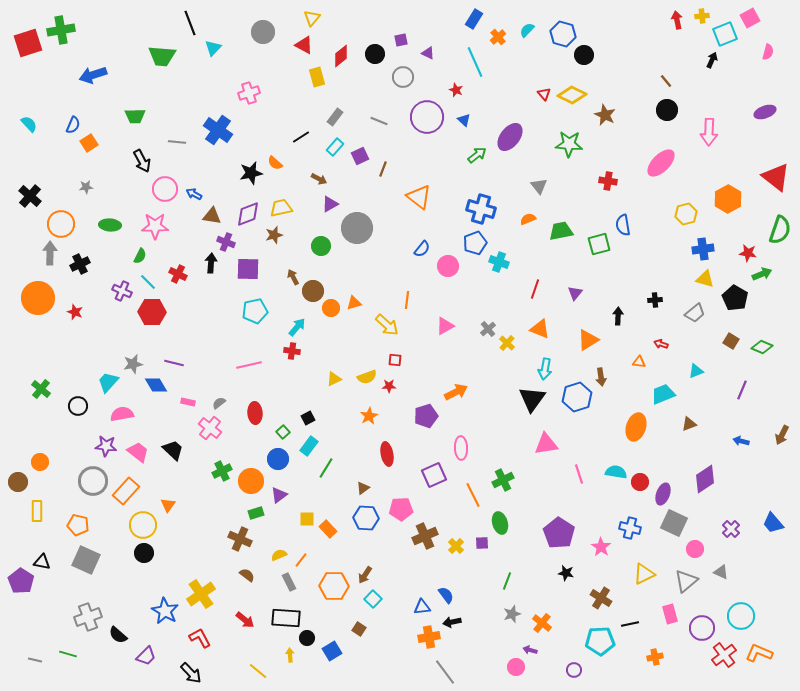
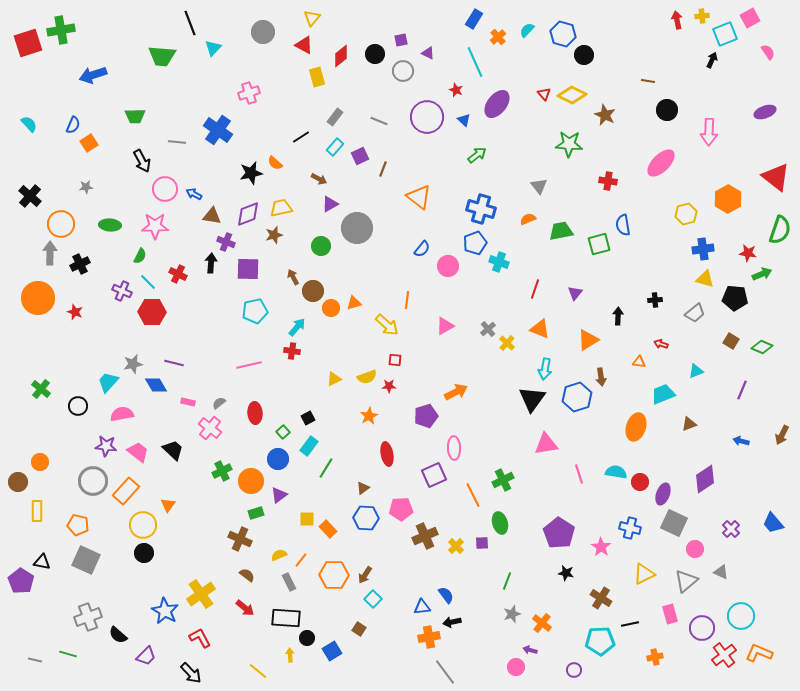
pink semicircle at (768, 52): rotated 49 degrees counterclockwise
gray circle at (403, 77): moved 6 px up
brown line at (666, 81): moved 18 px left; rotated 40 degrees counterclockwise
purple ellipse at (510, 137): moved 13 px left, 33 px up
black pentagon at (735, 298): rotated 25 degrees counterclockwise
pink ellipse at (461, 448): moved 7 px left
orange hexagon at (334, 586): moved 11 px up
red arrow at (245, 620): moved 12 px up
